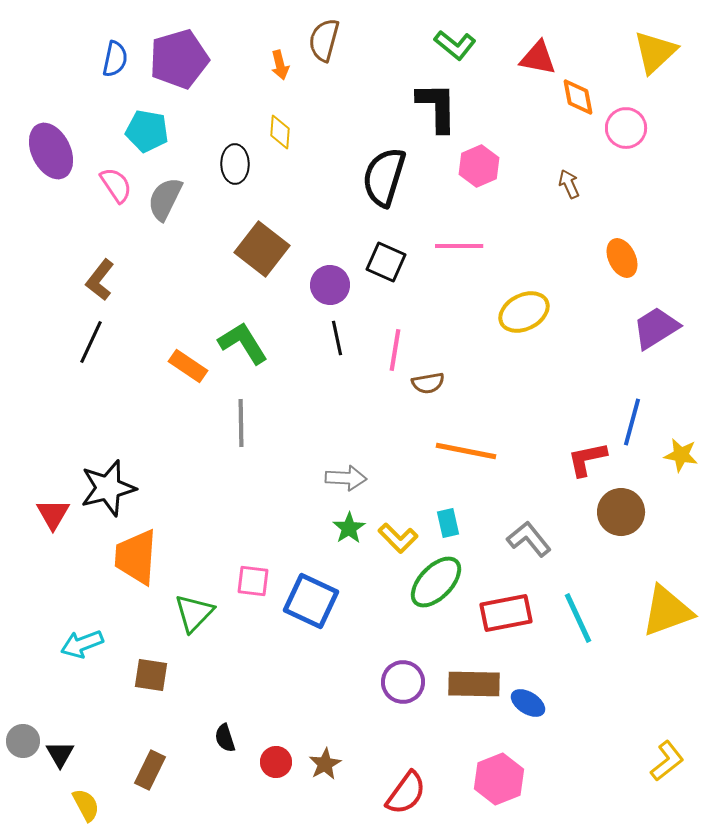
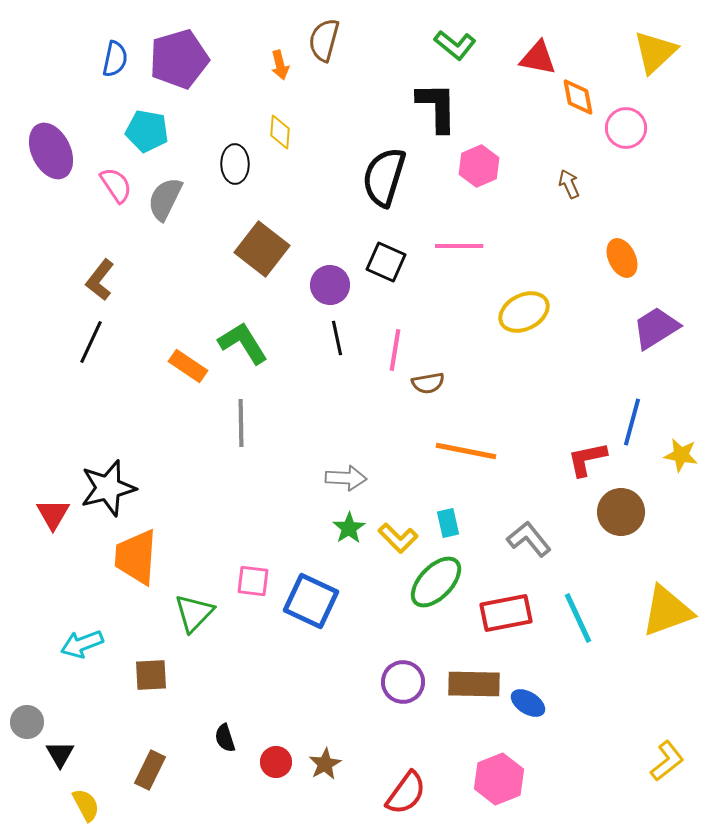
brown square at (151, 675): rotated 12 degrees counterclockwise
gray circle at (23, 741): moved 4 px right, 19 px up
